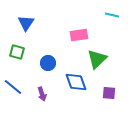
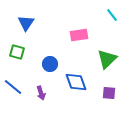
cyan line: rotated 40 degrees clockwise
green triangle: moved 10 px right
blue circle: moved 2 px right, 1 px down
purple arrow: moved 1 px left, 1 px up
